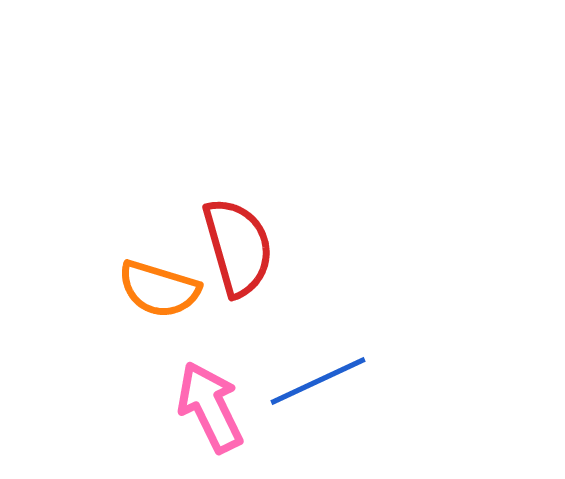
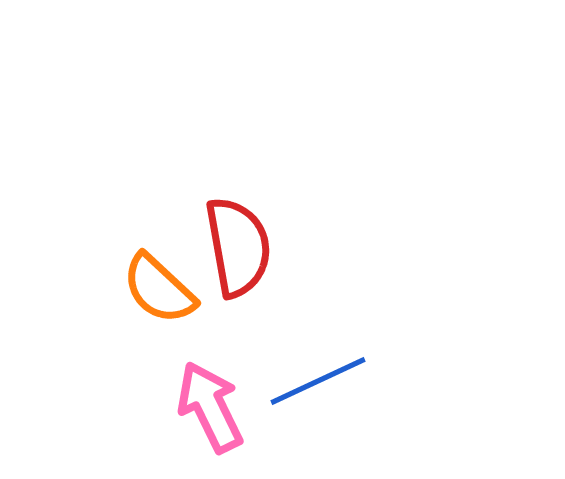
red semicircle: rotated 6 degrees clockwise
orange semicircle: rotated 26 degrees clockwise
